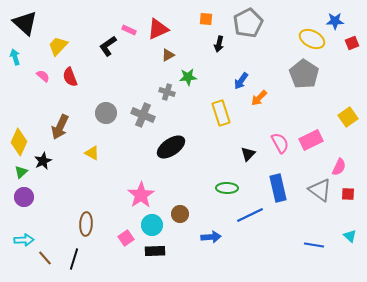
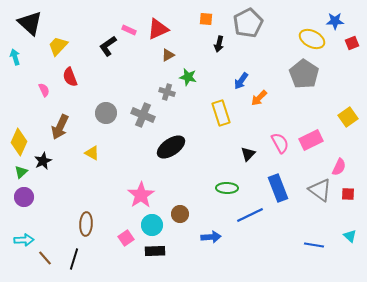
black triangle at (25, 23): moved 5 px right
pink semicircle at (43, 76): moved 1 px right, 14 px down; rotated 24 degrees clockwise
green star at (188, 77): rotated 18 degrees clockwise
blue rectangle at (278, 188): rotated 8 degrees counterclockwise
